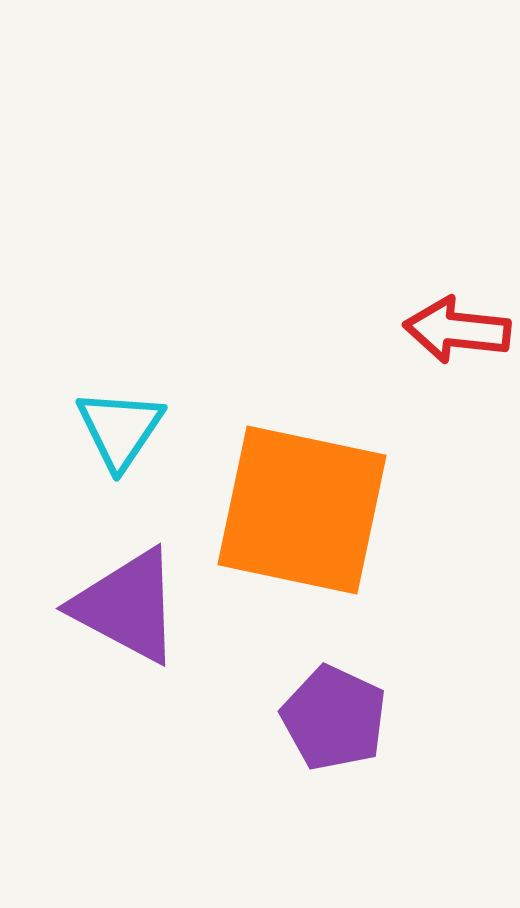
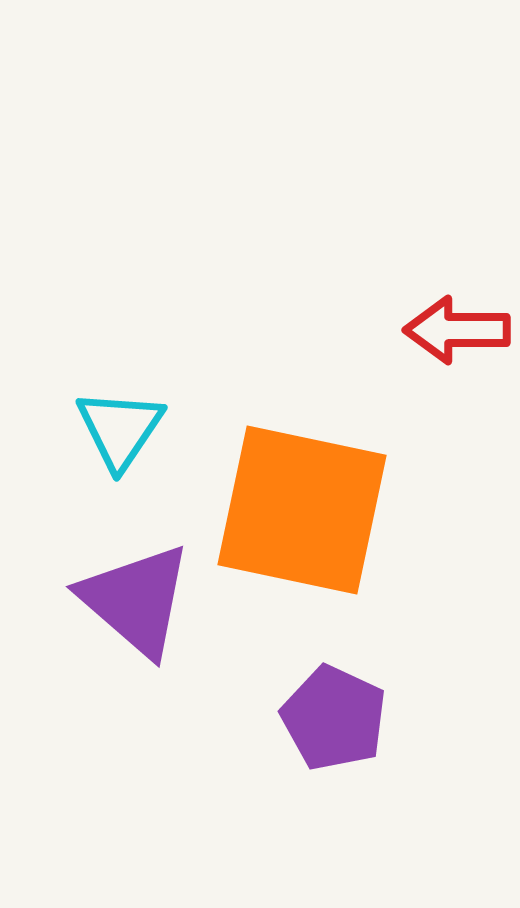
red arrow: rotated 6 degrees counterclockwise
purple triangle: moved 9 px right, 6 px up; rotated 13 degrees clockwise
